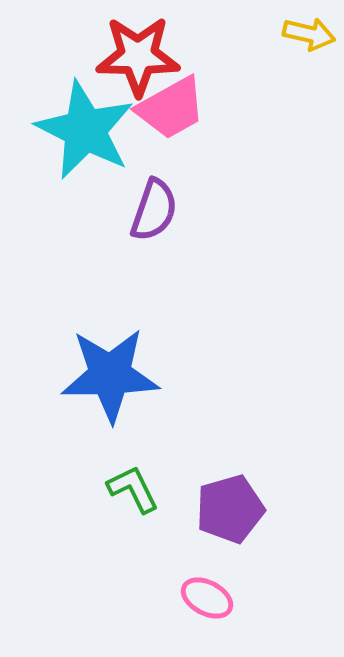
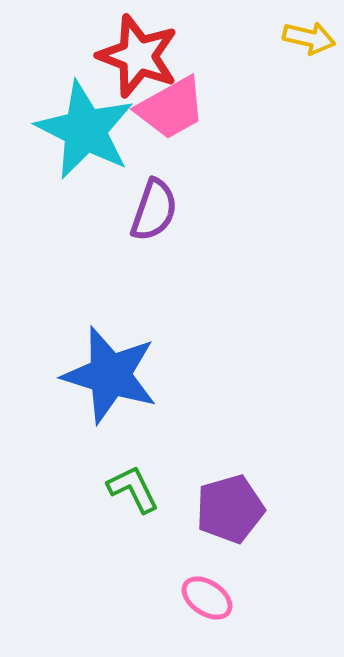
yellow arrow: moved 4 px down
red star: rotated 20 degrees clockwise
blue star: rotated 18 degrees clockwise
pink ellipse: rotated 6 degrees clockwise
